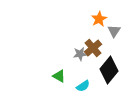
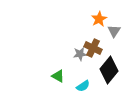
brown cross: rotated 24 degrees counterclockwise
green triangle: moved 1 px left
